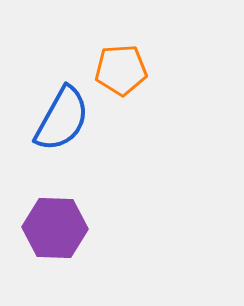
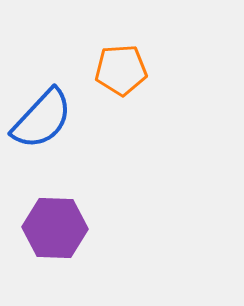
blue semicircle: moved 20 px left; rotated 14 degrees clockwise
